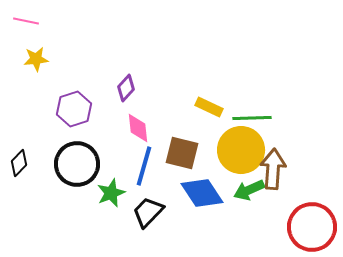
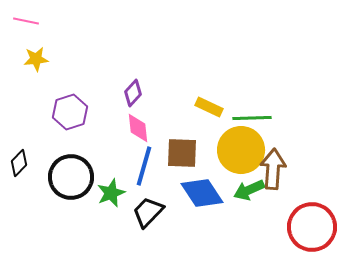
purple diamond: moved 7 px right, 5 px down
purple hexagon: moved 4 px left, 3 px down
brown square: rotated 12 degrees counterclockwise
black circle: moved 6 px left, 13 px down
